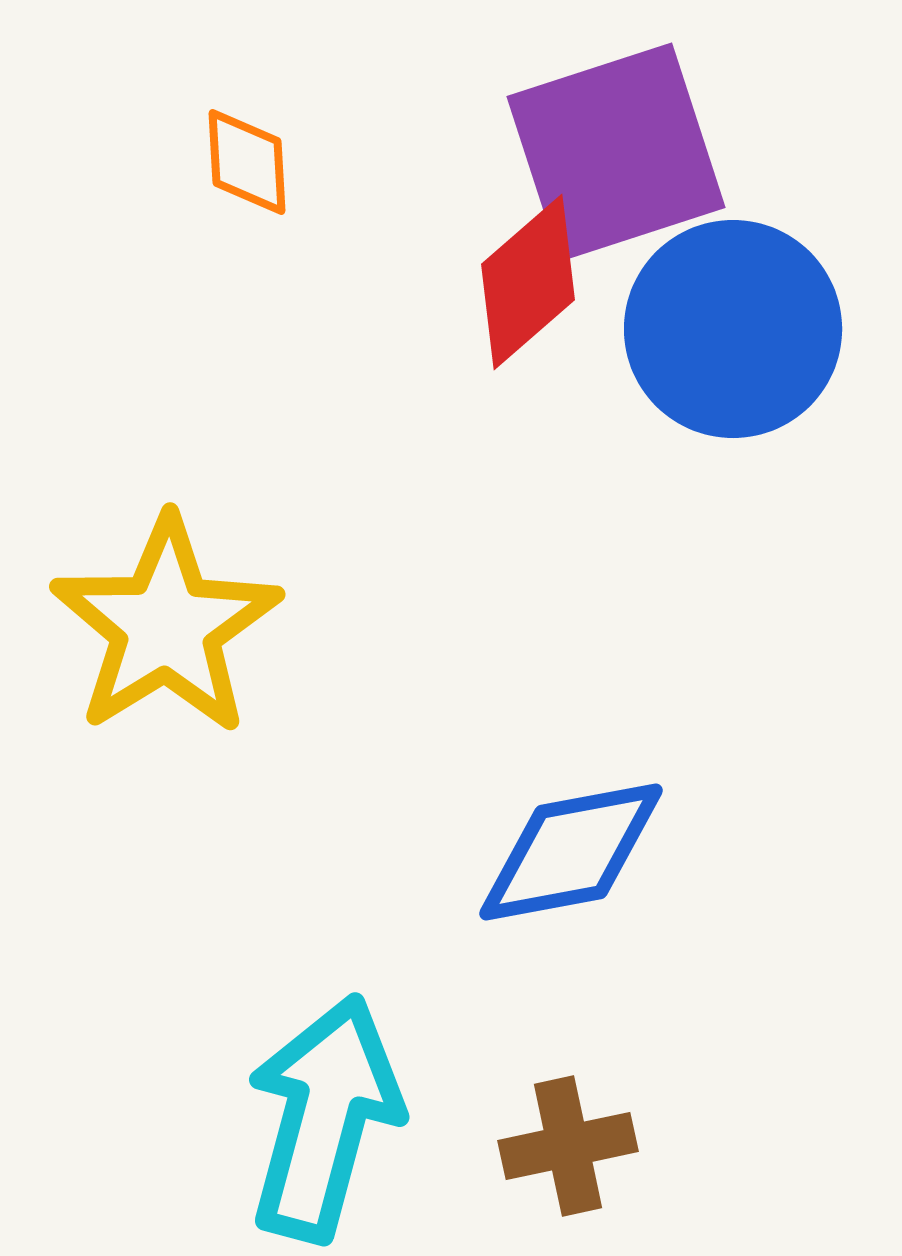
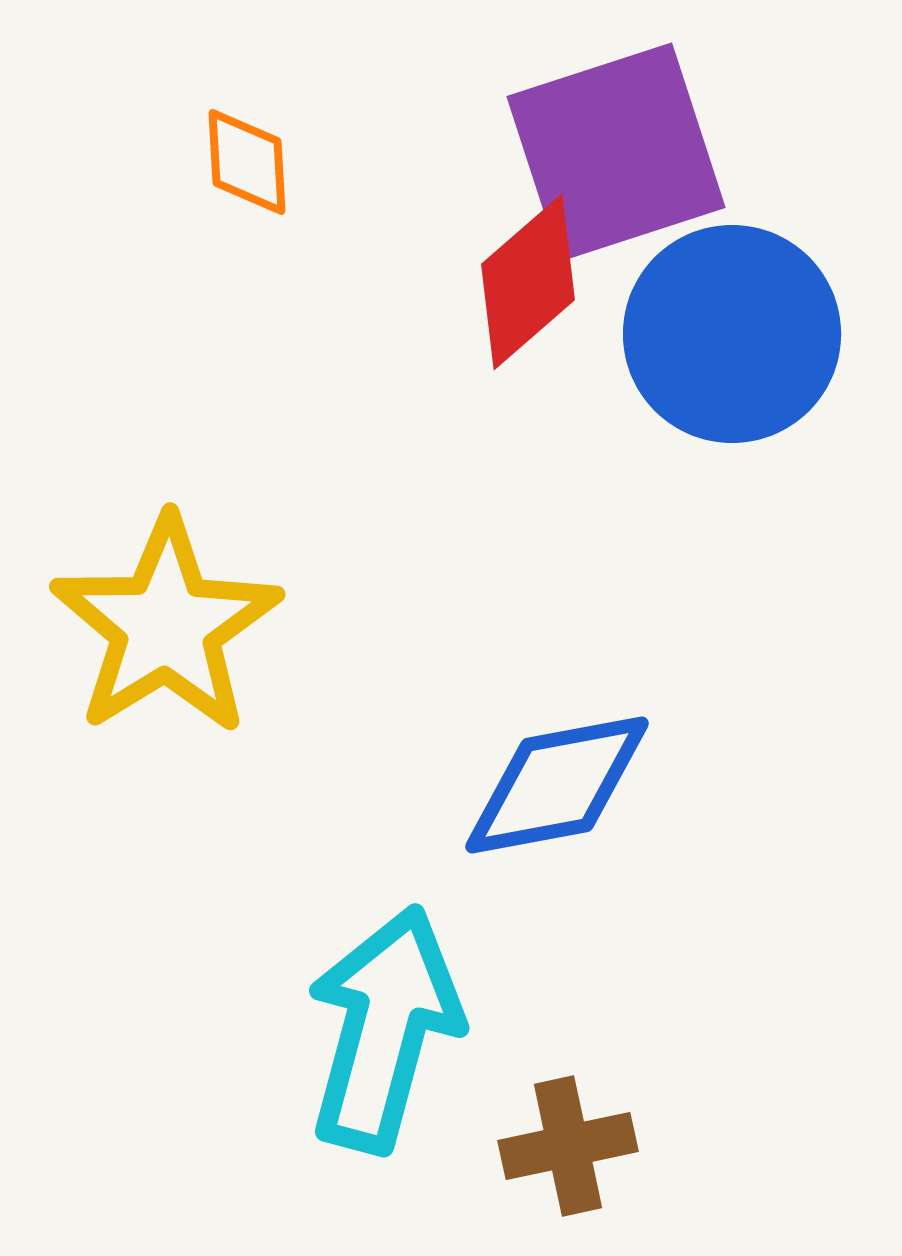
blue circle: moved 1 px left, 5 px down
blue diamond: moved 14 px left, 67 px up
cyan arrow: moved 60 px right, 89 px up
